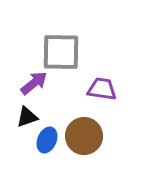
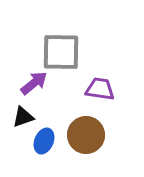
purple trapezoid: moved 2 px left
black triangle: moved 4 px left
brown circle: moved 2 px right, 1 px up
blue ellipse: moved 3 px left, 1 px down
